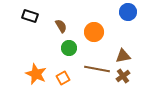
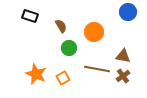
brown triangle: rotated 21 degrees clockwise
